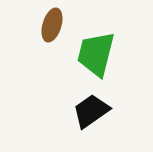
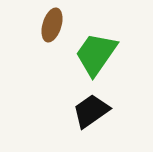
green trapezoid: rotated 21 degrees clockwise
